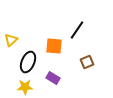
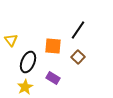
black line: moved 1 px right
yellow triangle: rotated 24 degrees counterclockwise
orange square: moved 1 px left
brown square: moved 9 px left, 5 px up; rotated 24 degrees counterclockwise
yellow star: rotated 28 degrees counterclockwise
